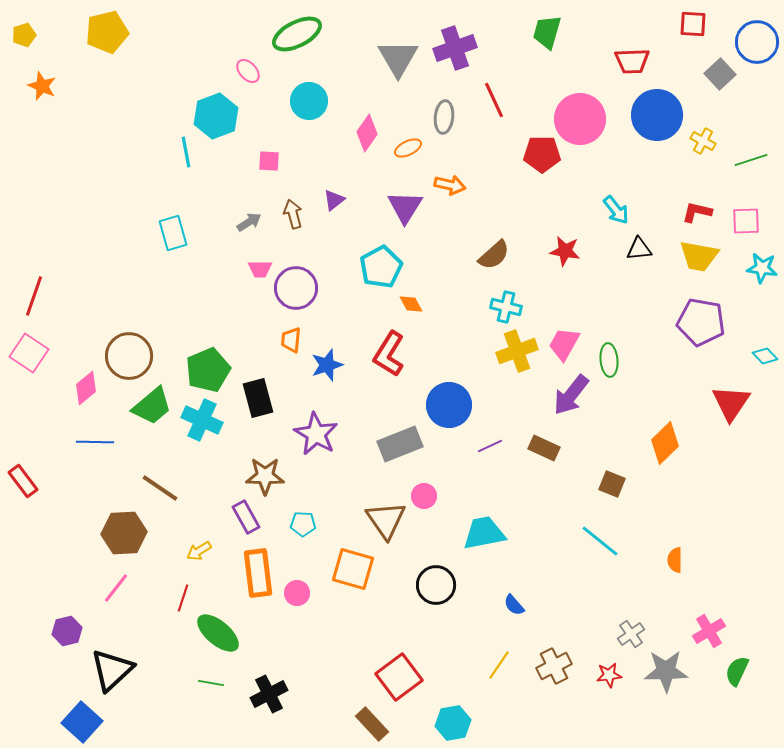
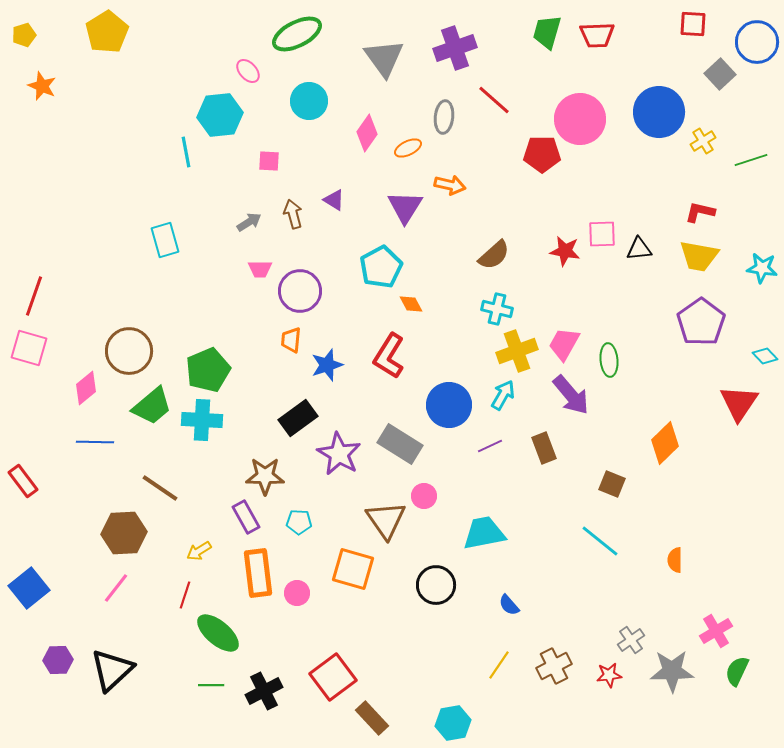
yellow pentagon at (107, 32): rotated 18 degrees counterclockwise
gray triangle at (398, 58): moved 14 px left; rotated 6 degrees counterclockwise
red trapezoid at (632, 61): moved 35 px left, 26 px up
red line at (494, 100): rotated 24 degrees counterclockwise
blue circle at (657, 115): moved 2 px right, 3 px up
cyan hexagon at (216, 116): moved 4 px right, 1 px up; rotated 15 degrees clockwise
yellow cross at (703, 141): rotated 30 degrees clockwise
purple triangle at (334, 200): rotated 50 degrees counterclockwise
cyan arrow at (616, 210): moved 113 px left, 185 px down; rotated 112 degrees counterclockwise
red L-shape at (697, 212): moved 3 px right
pink square at (746, 221): moved 144 px left, 13 px down
cyan rectangle at (173, 233): moved 8 px left, 7 px down
purple circle at (296, 288): moved 4 px right, 3 px down
cyan cross at (506, 307): moved 9 px left, 2 px down
purple pentagon at (701, 322): rotated 27 degrees clockwise
pink square at (29, 353): moved 5 px up; rotated 18 degrees counterclockwise
red L-shape at (389, 354): moved 2 px down
brown circle at (129, 356): moved 5 px up
purple arrow at (571, 395): rotated 78 degrees counterclockwise
black rectangle at (258, 398): moved 40 px right, 20 px down; rotated 69 degrees clockwise
red triangle at (731, 403): moved 8 px right
cyan cross at (202, 420): rotated 21 degrees counterclockwise
purple star at (316, 434): moved 23 px right, 20 px down
gray rectangle at (400, 444): rotated 54 degrees clockwise
brown rectangle at (544, 448): rotated 44 degrees clockwise
cyan pentagon at (303, 524): moved 4 px left, 2 px up
red line at (183, 598): moved 2 px right, 3 px up
blue semicircle at (514, 605): moved 5 px left
purple hexagon at (67, 631): moved 9 px left, 29 px down; rotated 12 degrees clockwise
pink cross at (709, 631): moved 7 px right
gray cross at (631, 634): moved 6 px down
gray star at (666, 671): moved 6 px right
red square at (399, 677): moved 66 px left
green line at (211, 683): moved 2 px down; rotated 10 degrees counterclockwise
black cross at (269, 694): moved 5 px left, 3 px up
blue square at (82, 722): moved 53 px left, 134 px up; rotated 9 degrees clockwise
brown rectangle at (372, 724): moved 6 px up
